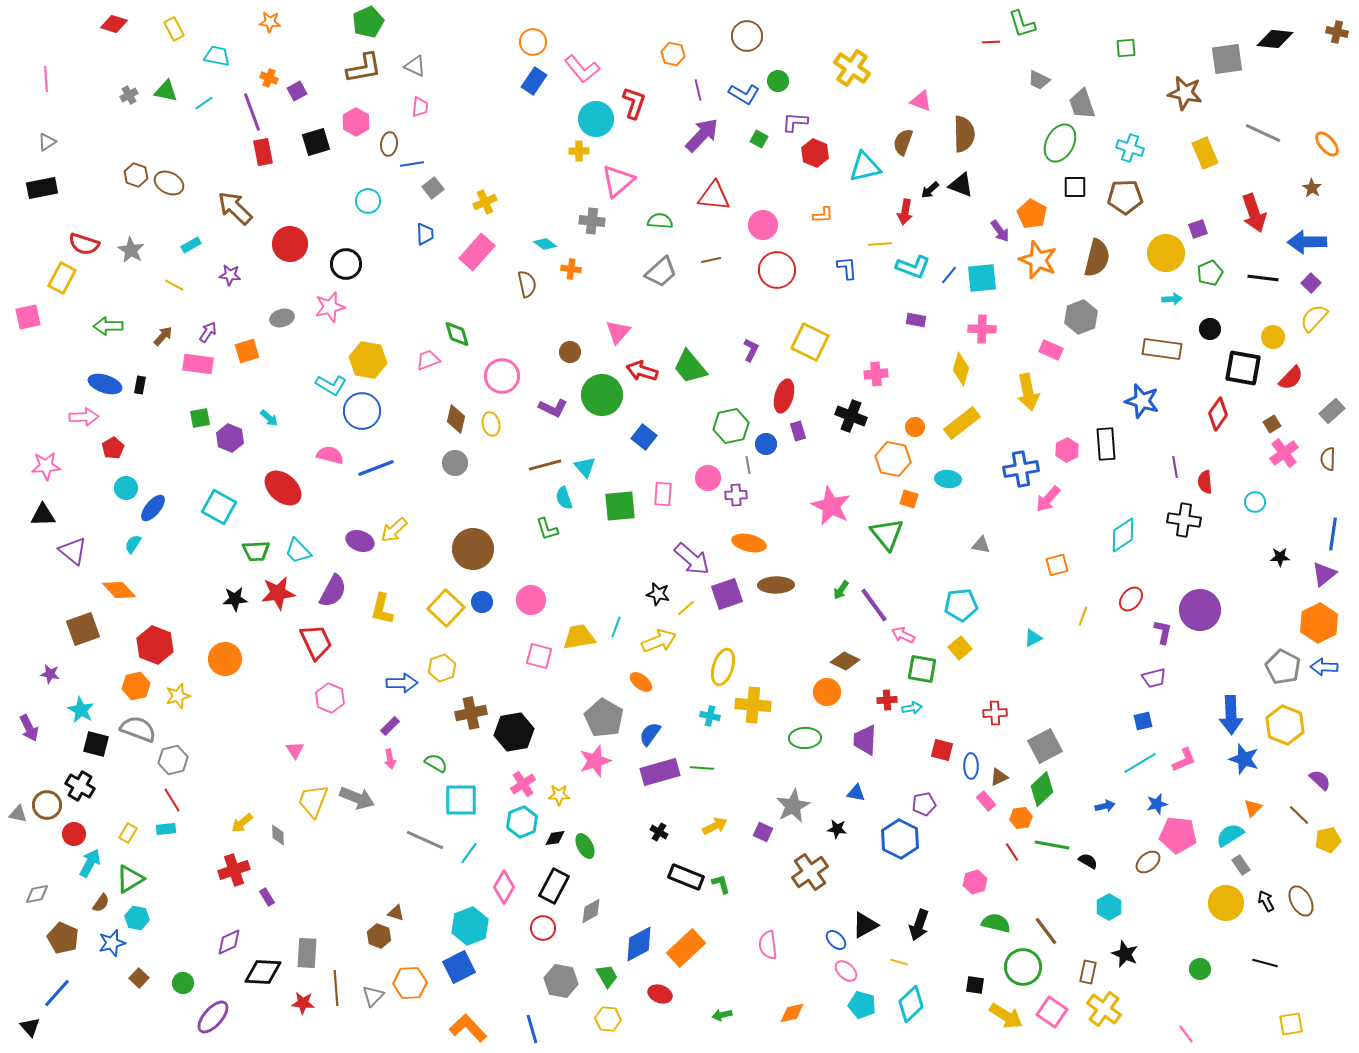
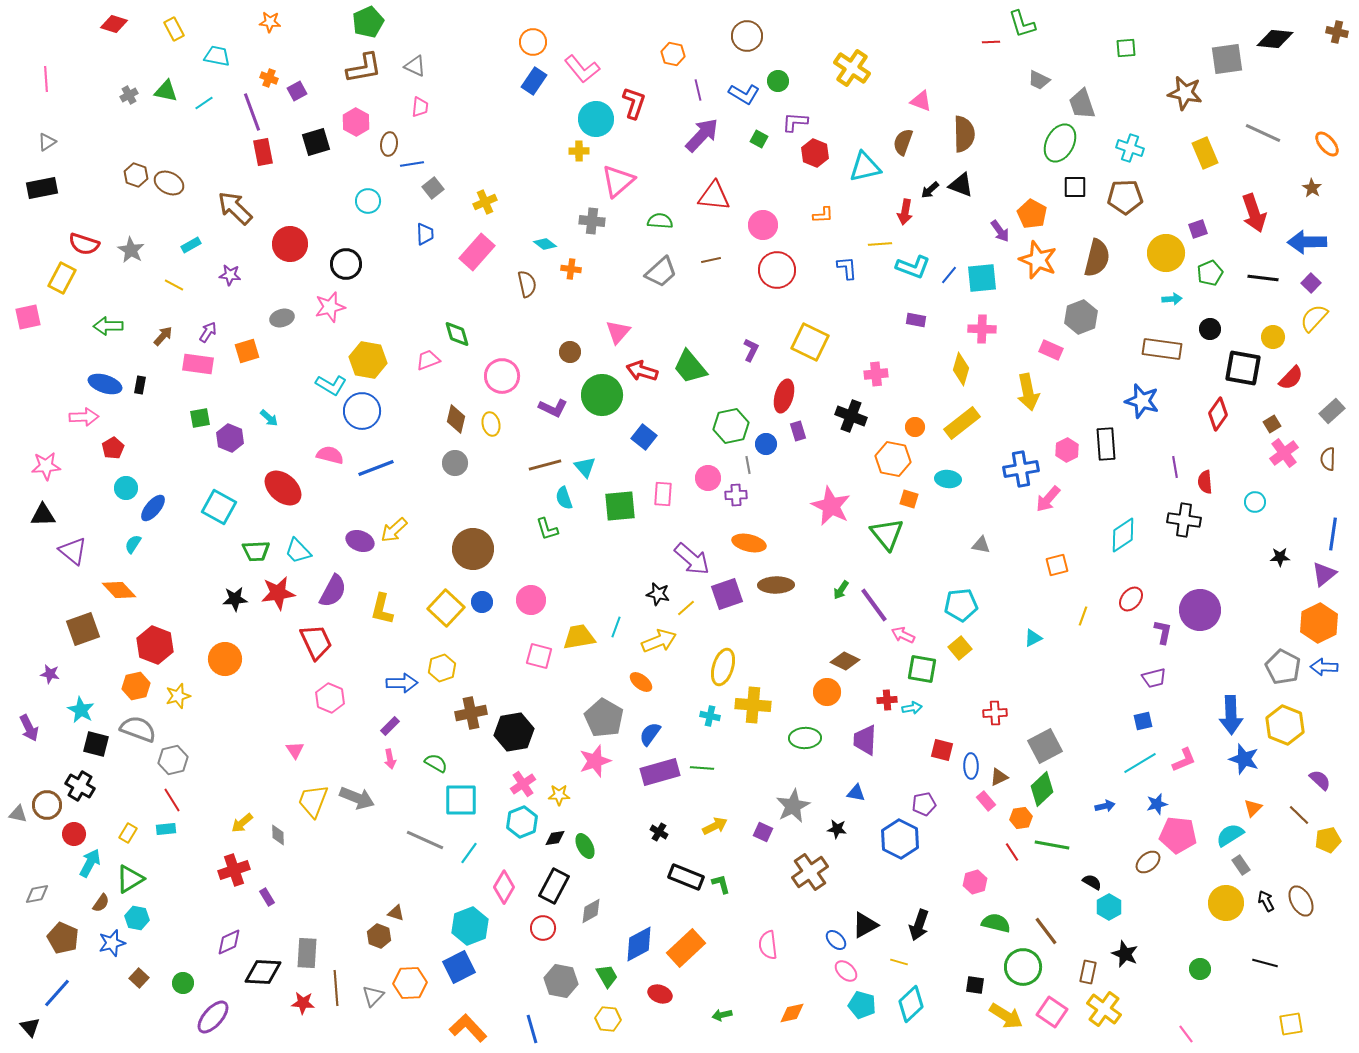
black semicircle at (1088, 861): moved 4 px right, 21 px down
